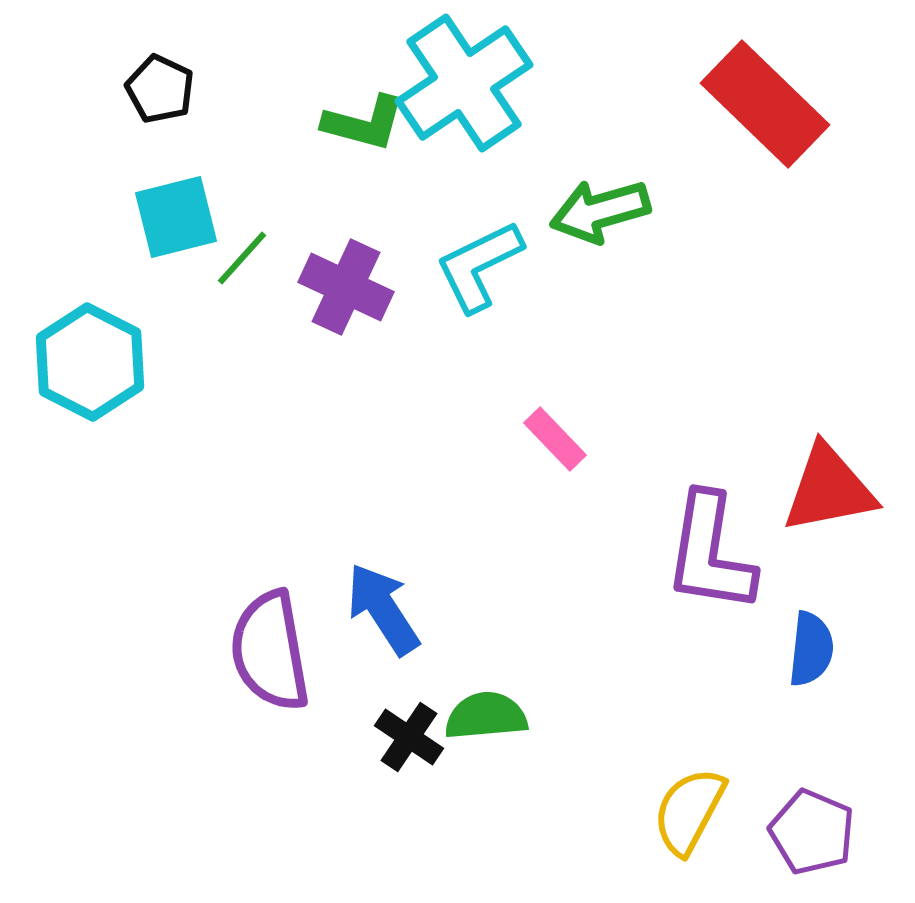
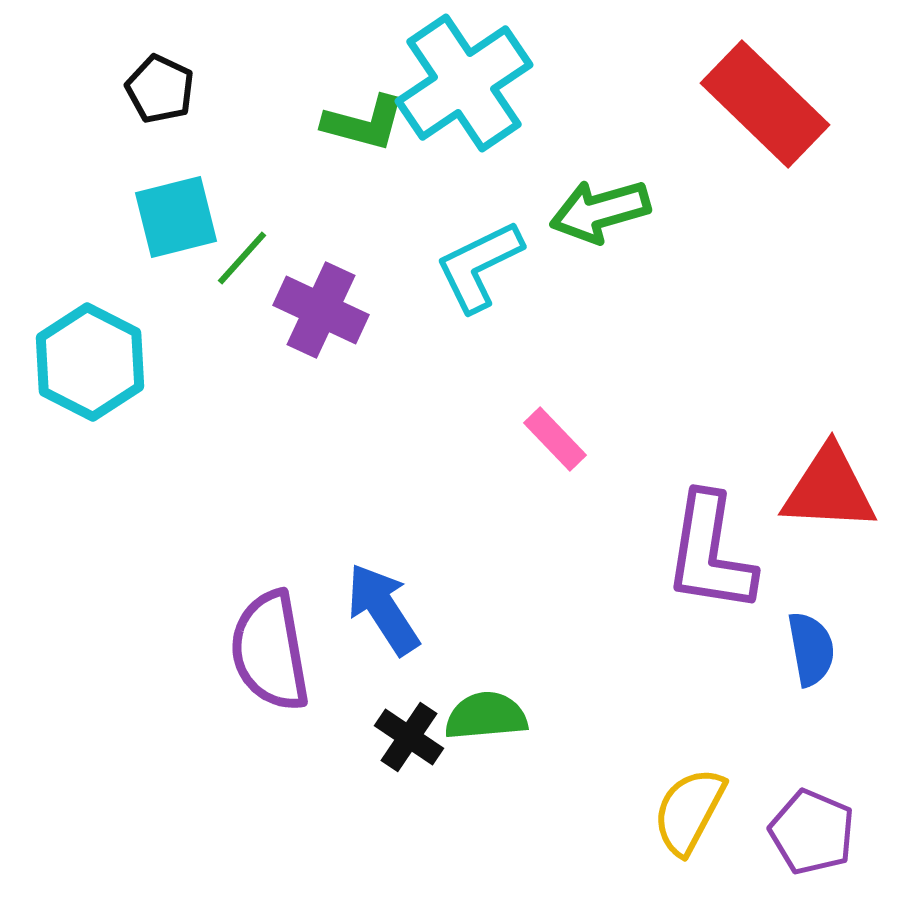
purple cross: moved 25 px left, 23 px down
red triangle: rotated 14 degrees clockwise
blue semicircle: rotated 16 degrees counterclockwise
